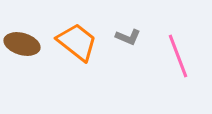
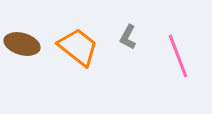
gray L-shape: rotated 95 degrees clockwise
orange trapezoid: moved 1 px right, 5 px down
